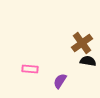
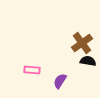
pink rectangle: moved 2 px right, 1 px down
